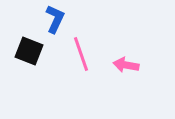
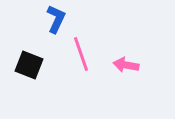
blue L-shape: moved 1 px right
black square: moved 14 px down
